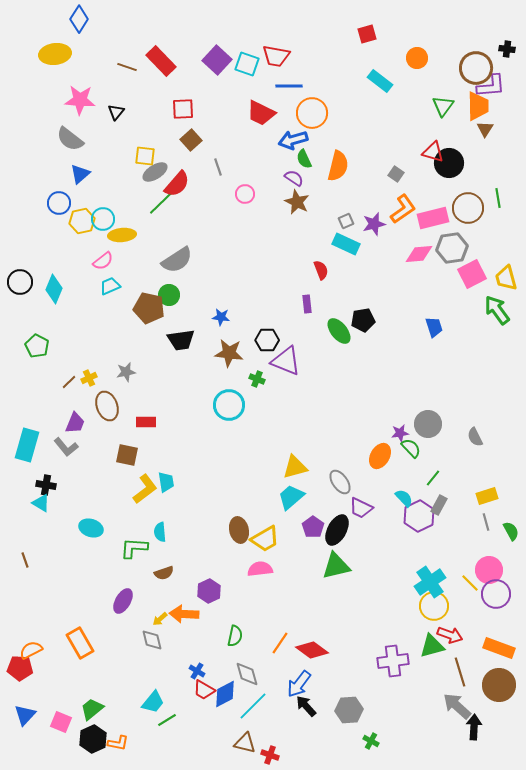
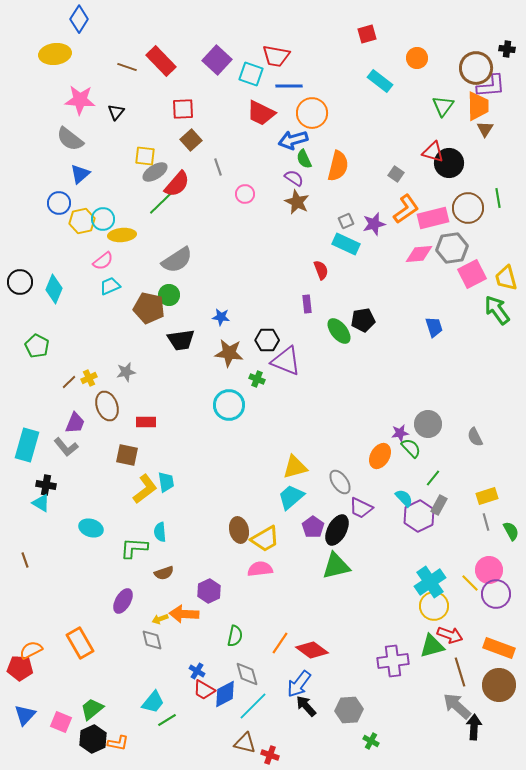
cyan square at (247, 64): moved 4 px right, 10 px down
orange L-shape at (403, 209): moved 3 px right
yellow arrow at (160, 619): rotated 21 degrees clockwise
